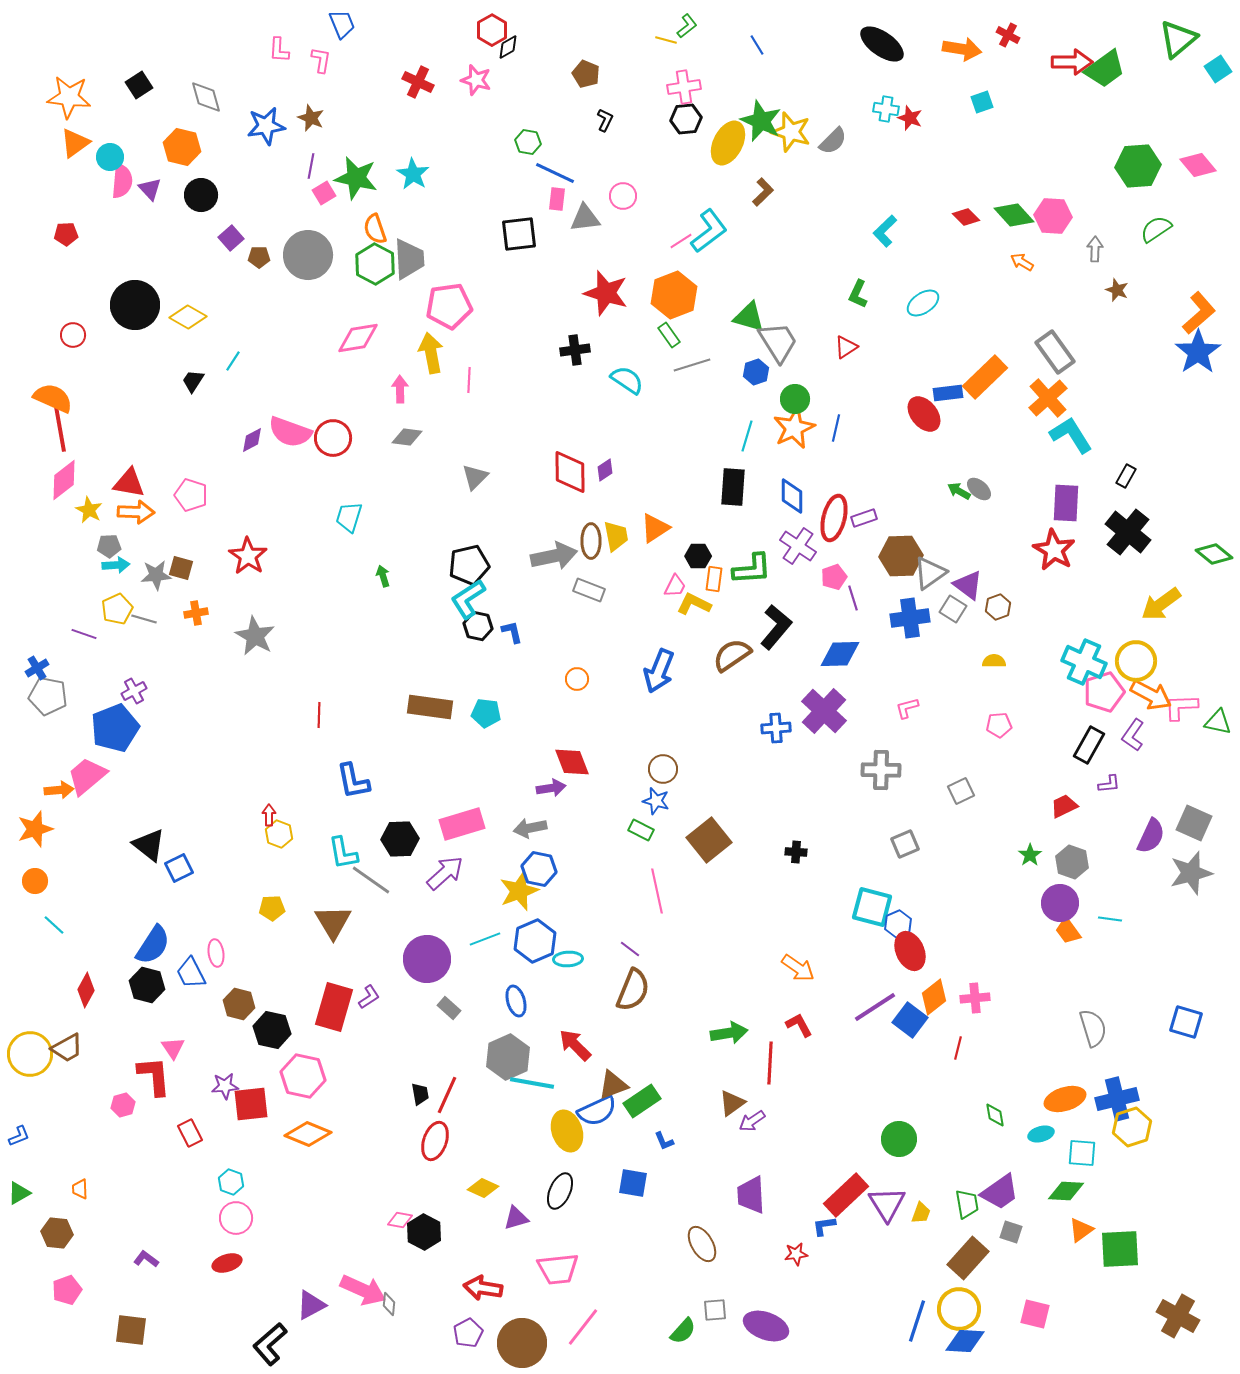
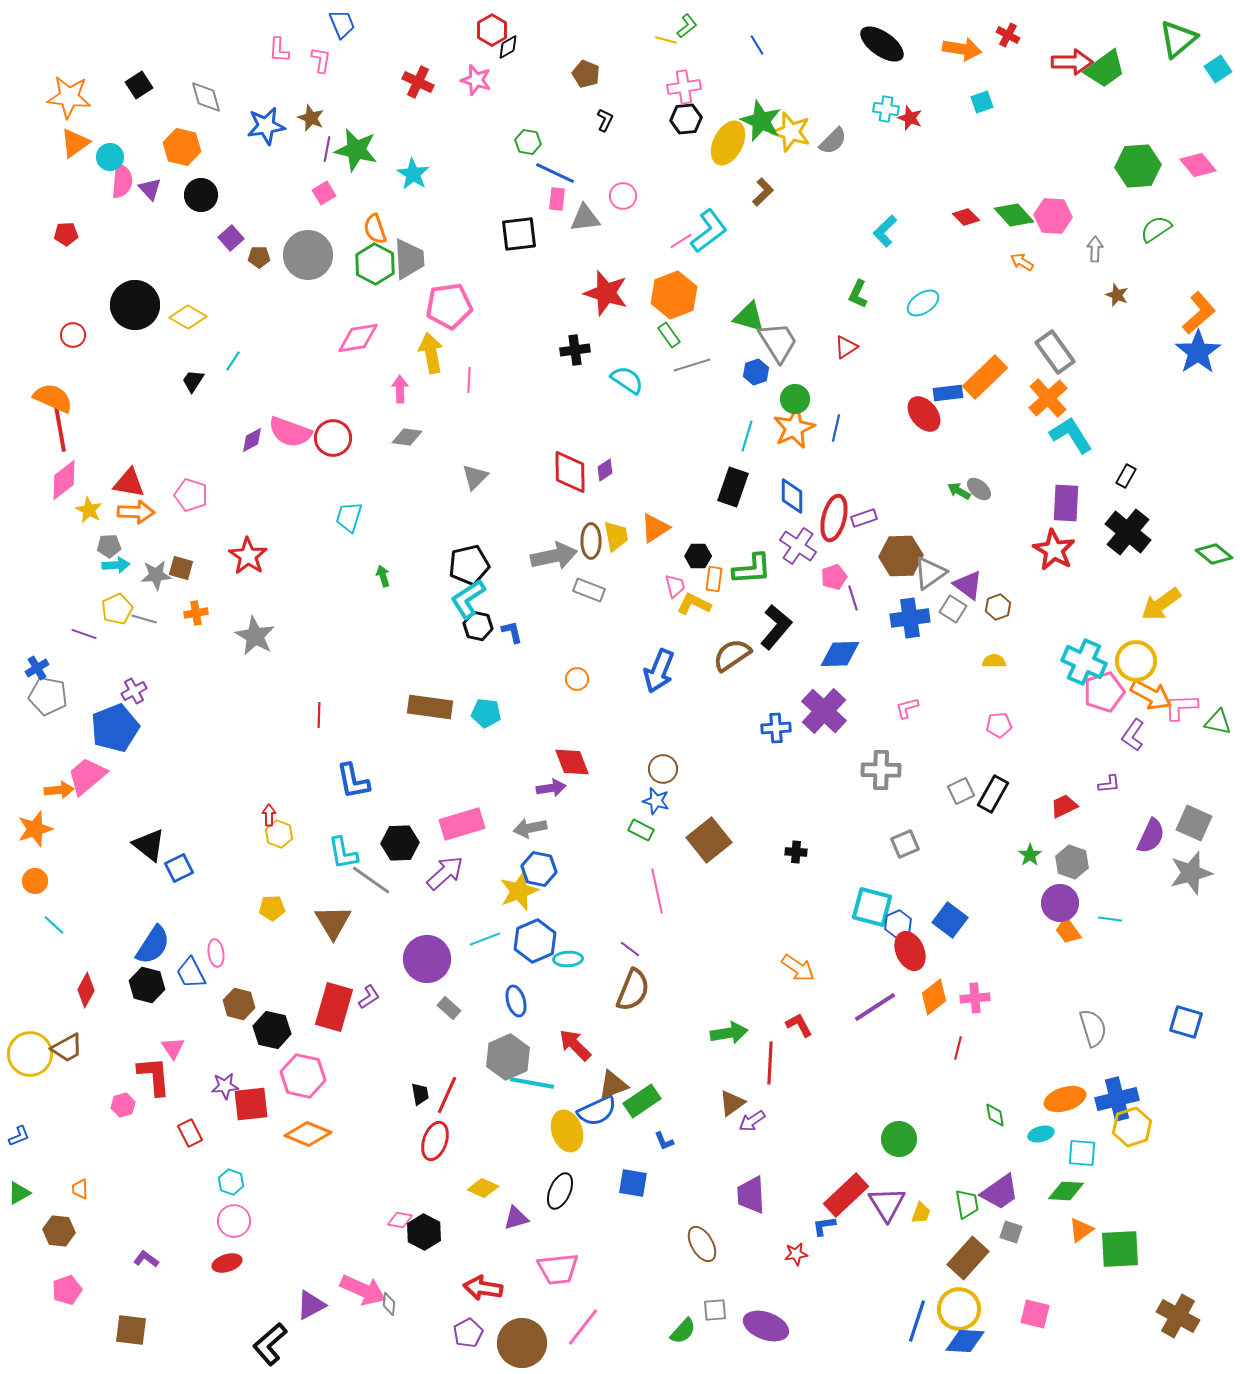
purple line at (311, 166): moved 16 px right, 17 px up
green star at (356, 178): moved 28 px up
brown star at (1117, 290): moved 5 px down
black rectangle at (733, 487): rotated 15 degrees clockwise
pink trapezoid at (675, 586): rotated 40 degrees counterclockwise
black rectangle at (1089, 745): moved 96 px left, 49 px down
black hexagon at (400, 839): moved 4 px down
blue square at (910, 1020): moved 40 px right, 100 px up
pink circle at (236, 1218): moved 2 px left, 3 px down
brown hexagon at (57, 1233): moved 2 px right, 2 px up
